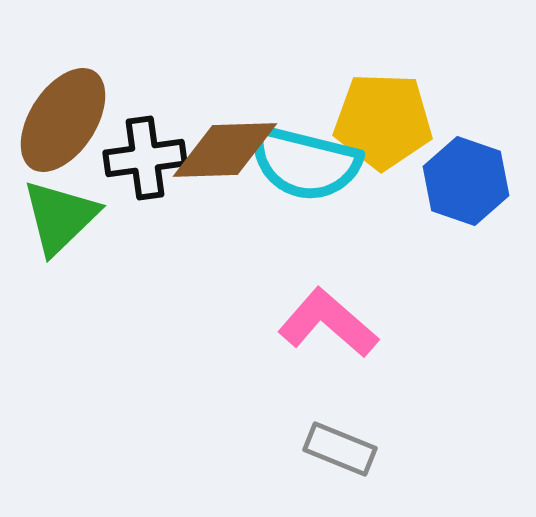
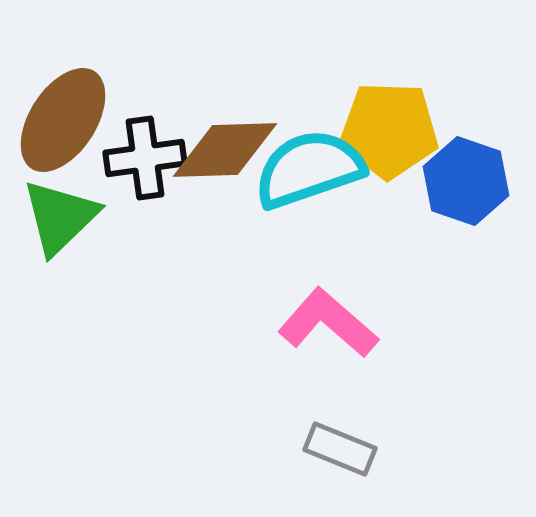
yellow pentagon: moved 6 px right, 9 px down
cyan semicircle: moved 4 px right, 6 px down; rotated 147 degrees clockwise
